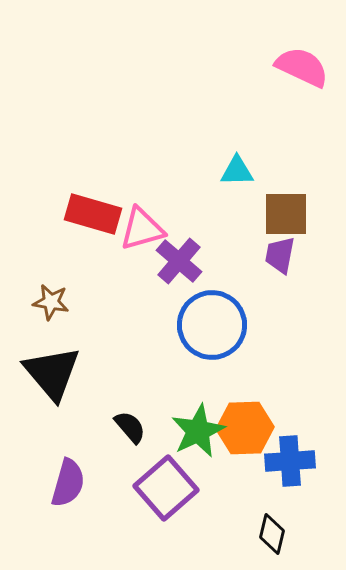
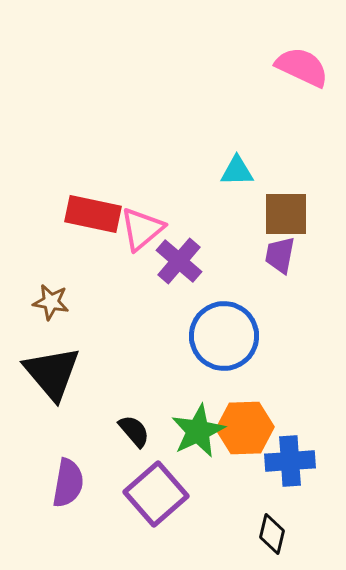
red rectangle: rotated 4 degrees counterclockwise
pink triangle: rotated 24 degrees counterclockwise
blue circle: moved 12 px right, 11 px down
black semicircle: moved 4 px right, 4 px down
purple semicircle: rotated 6 degrees counterclockwise
purple square: moved 10 px left, 6 px down
